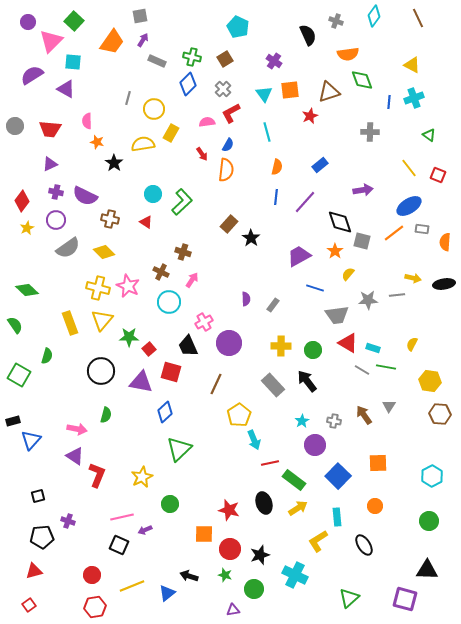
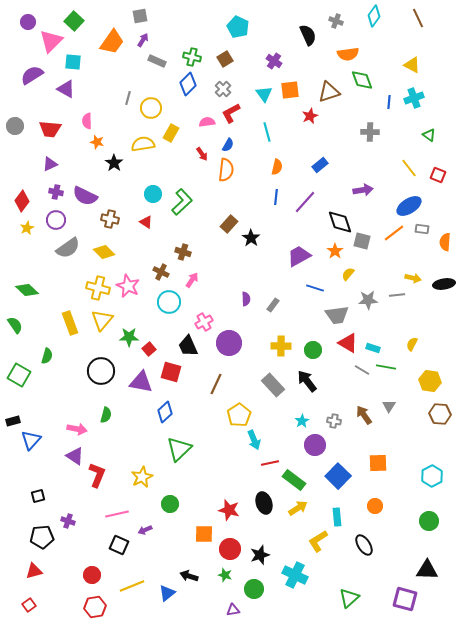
yellow circle at (154, 109): moved 3 px left, 1 px up
pink line at (122, 517): moved 5 px left, 3 px up
